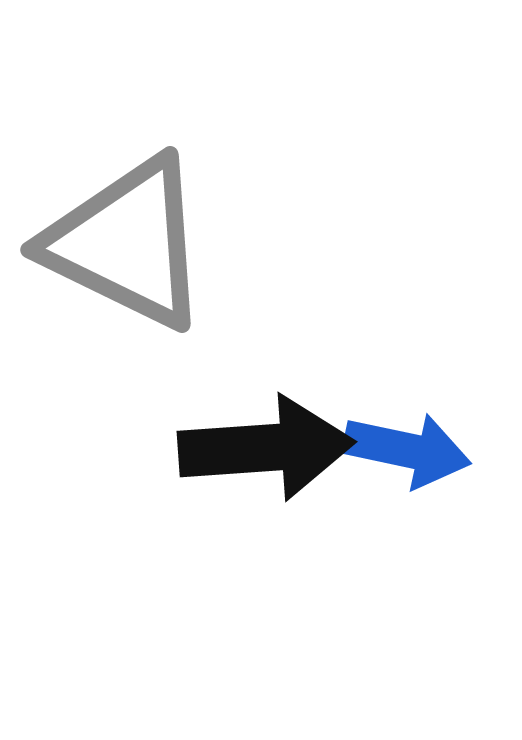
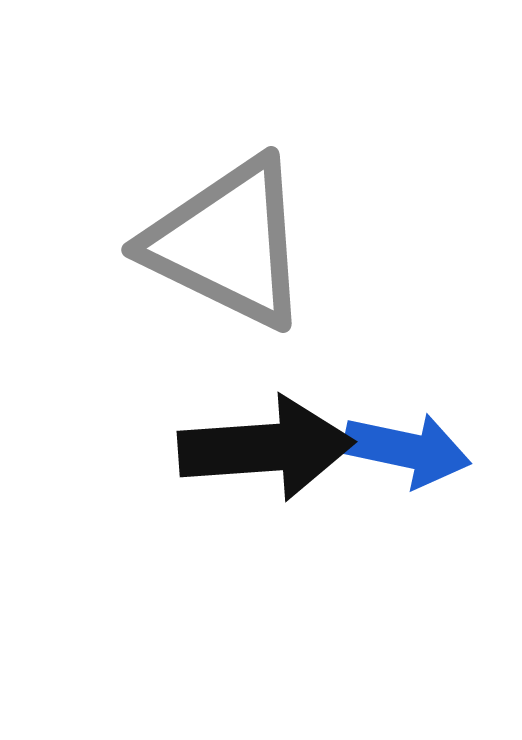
gray triangle: moved 101 px right
